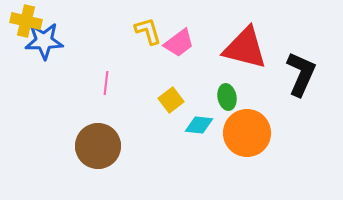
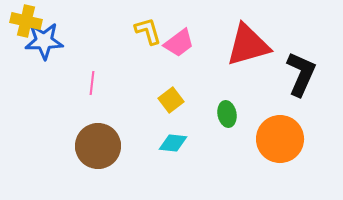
red triangle: moved 3 px right, 3 px up; rotated 30 degrees counterclockwise
pink line: moved 14 px left
green ellipse: moved 17 px down
cyan diamond: moved 26 px left, 18 px down
orange circle: moved 33 px right, 6 px down
